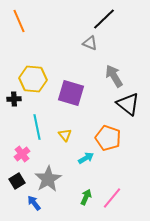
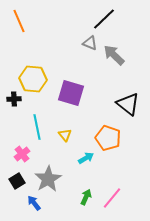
gray arrow: moved 21 px up; rotated 15 degrees counterclockwise
